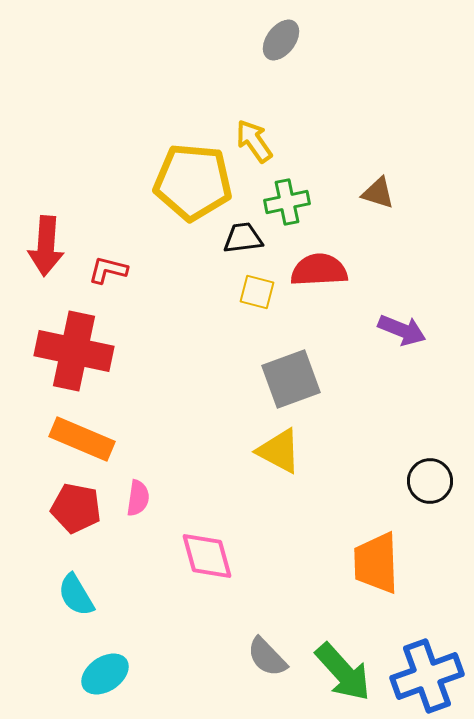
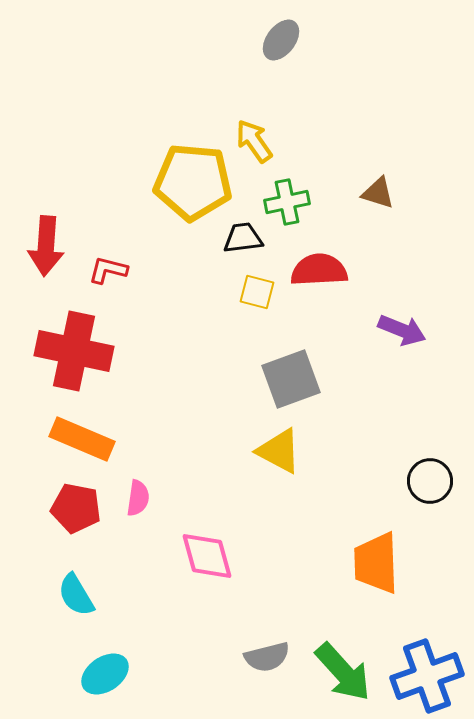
gray semicircle: rotated 60 degrees counterclockwise
